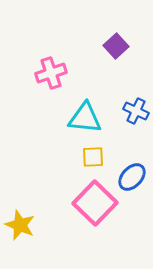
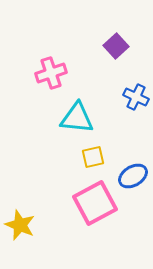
blue cross: moved 14 px up
cyan triangle: moved 8 px left
yellow square: rotated 10 degrees counterclockwise
blue ellipse: moved 1 px right, 1 px up; rotated 16 degrees clockwise
pink square: rotated 18 degrees clockwise
